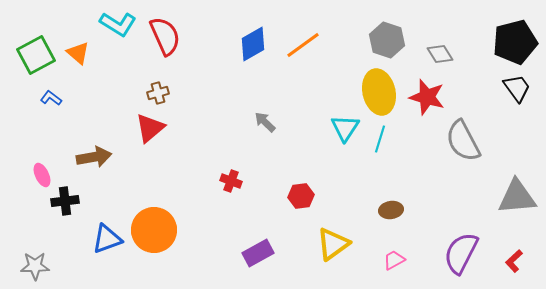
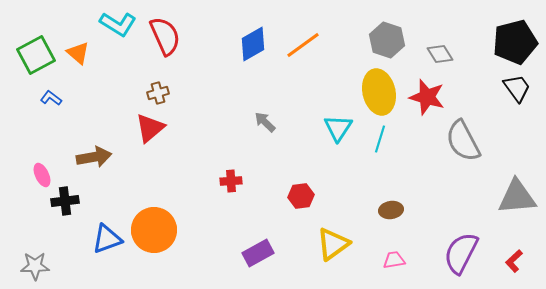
cyan triangle: moved 7 px left
red cross: rotated 25 degrees counterclockwise
pink trapezoid: rotated 20 degrees clockwise
